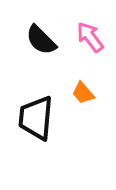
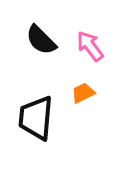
pink arrow: moved 9 px down
orange trapezoid: rotated 105 degrees clockwise
